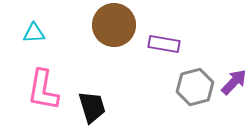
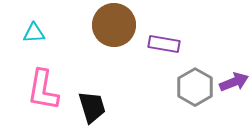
purple arrow: rotated 24 degrees clockwise
gray hexagon: rotated 15 degrees counterclockwise
